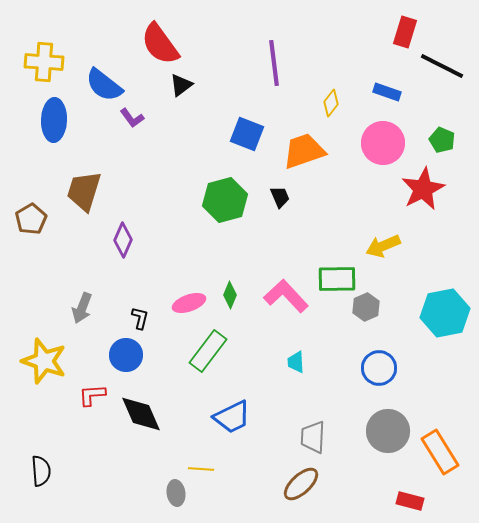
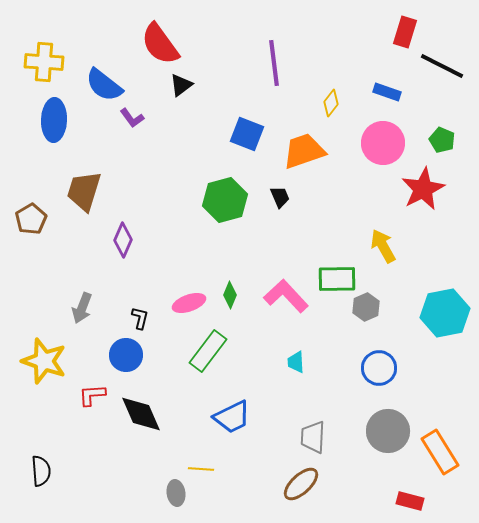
yellow arrow at (383, 246): rotated 84 degrees clockwise
